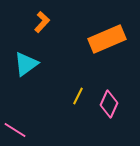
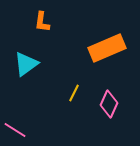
orange L-shape: rotated 145 degrees clockwise
orange rectangle: moved 9 px down
yellow line: moved 4 px left, 3 px up
